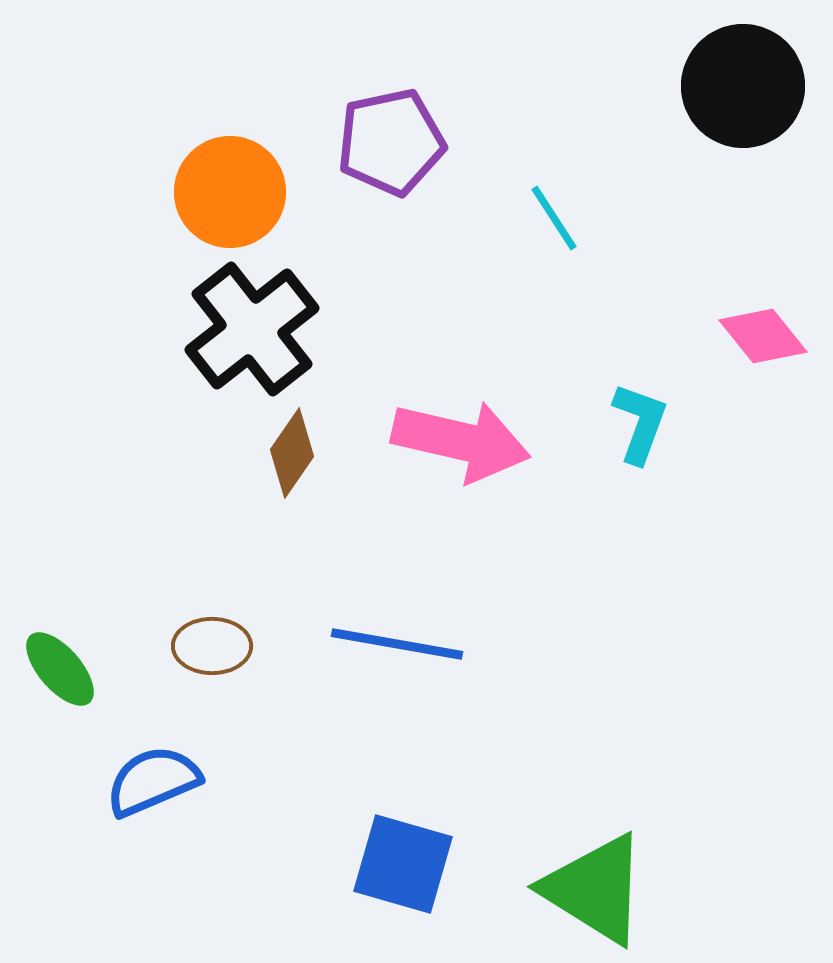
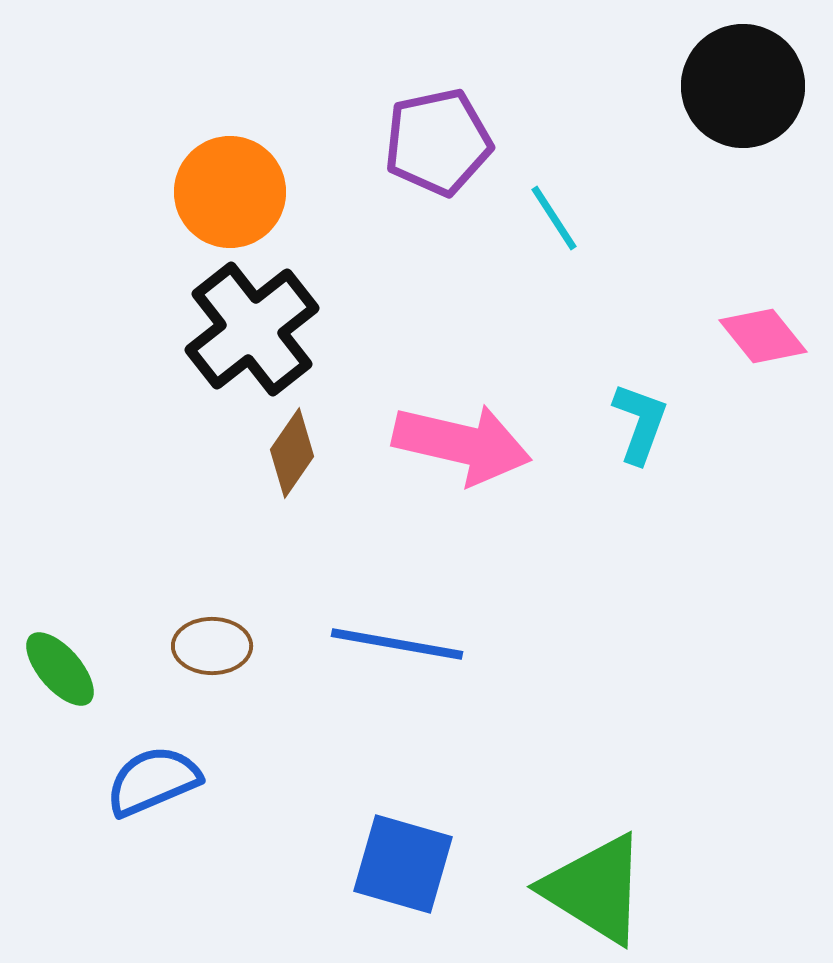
purple pentagon: moved 47 px right
pink arrow: moved 1 px right, 3 px down
